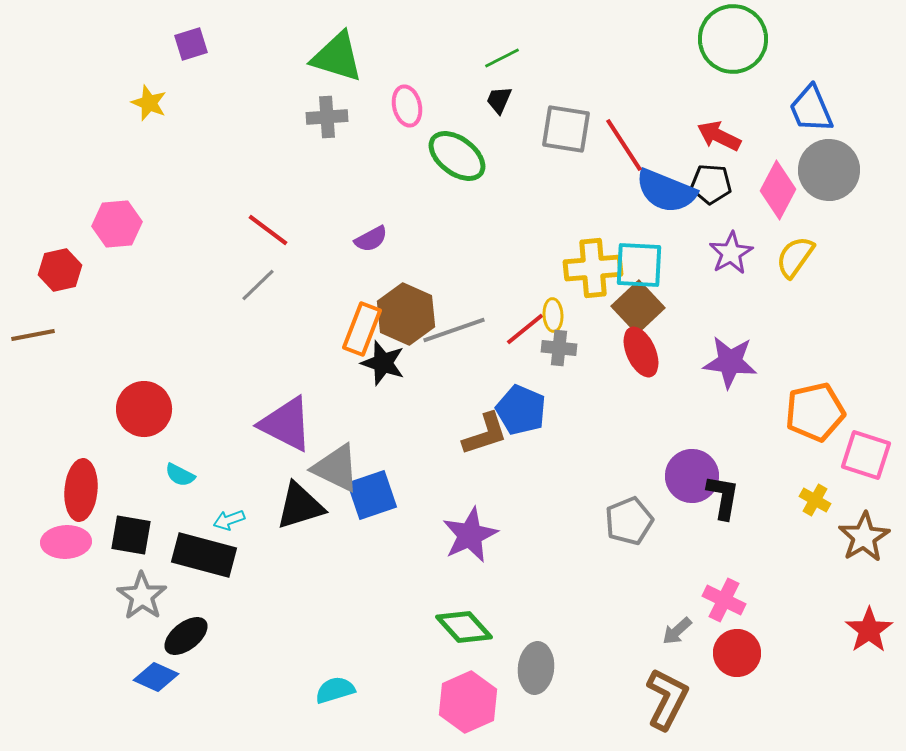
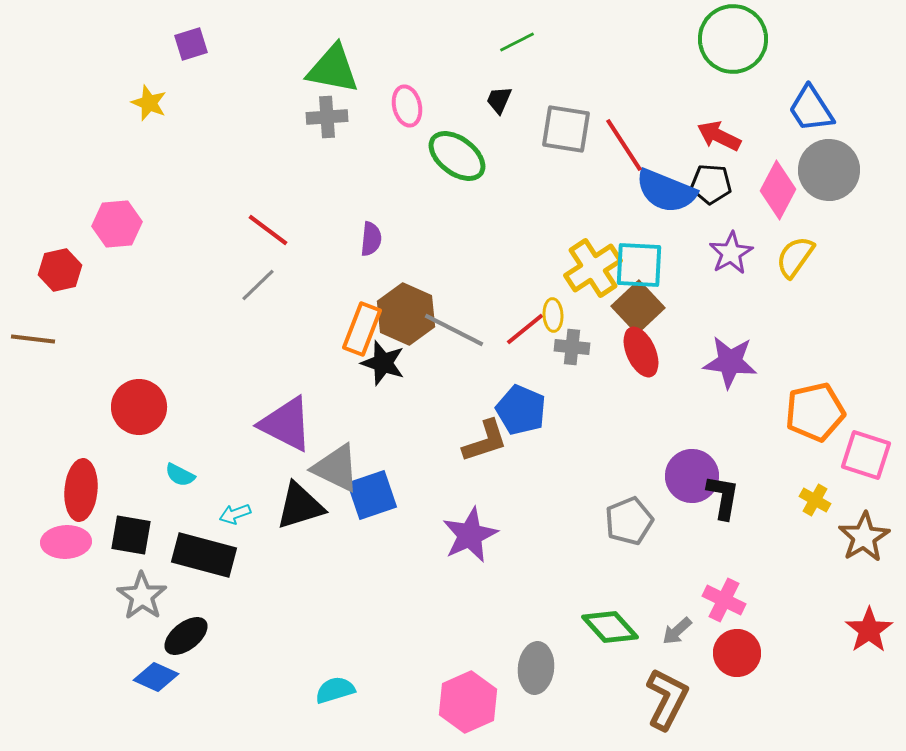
green triangle at (337, 57): moved 4 px left, 12 px down; rotated 6 degrees counterclockwise
green line at (502, 58): moved 15 px right, 16 px up
blue trapezoid at (811, 109): rotated 10 degrees counterclockwise
purple semicircle at (371, 239): rotated 56 degrees counterclockwise
yellow cross at (593, 268): rotated 28 degrees counterclockwise
gray line at (454, 330): rotated 46 degrees clockwise
brown line at (33, 335): moved 4 px down; rotated 18 degrees clockwise
gray cross at (559, 348): moved 13 px right, 1 px up
red circle at (144, 409): moved 5 px left, 2 px up
brown L-shape at (485, 434): moved 7 px down
cyan arrow at (229, 520): moved 6 px right, 6 px up
green diamond at (464, 627): moved 146 px right
